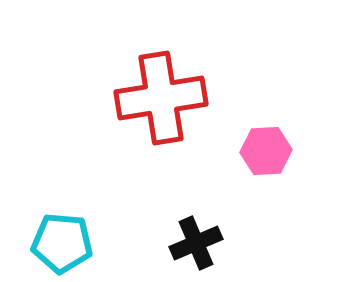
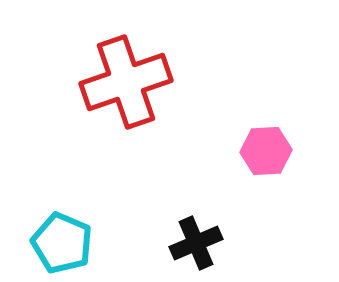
red cross: moved 35 px left, 16 px up; rotated 10 degrees counterclockwise
cyan pentagon: rotated 18 degrees clockwise
